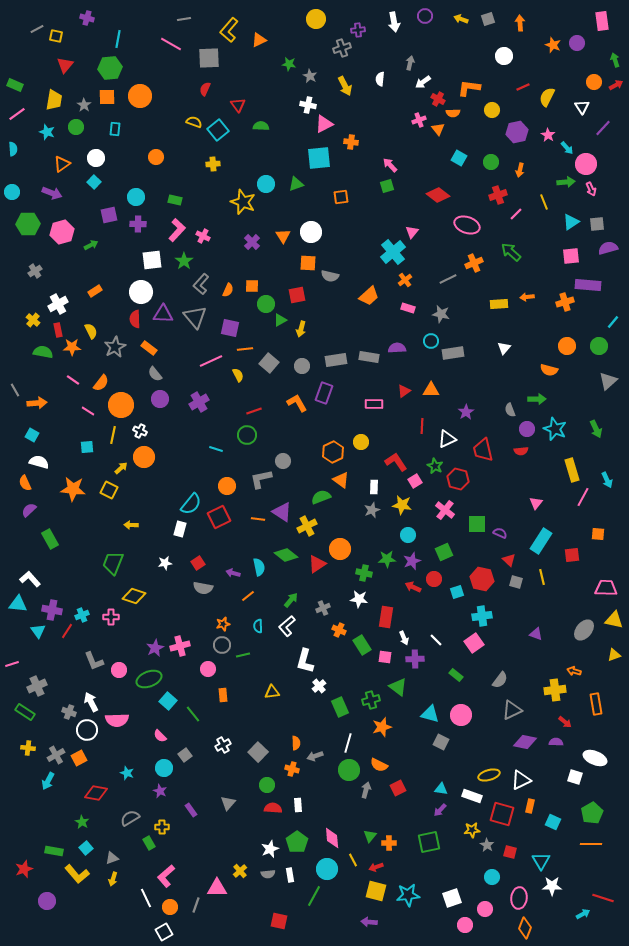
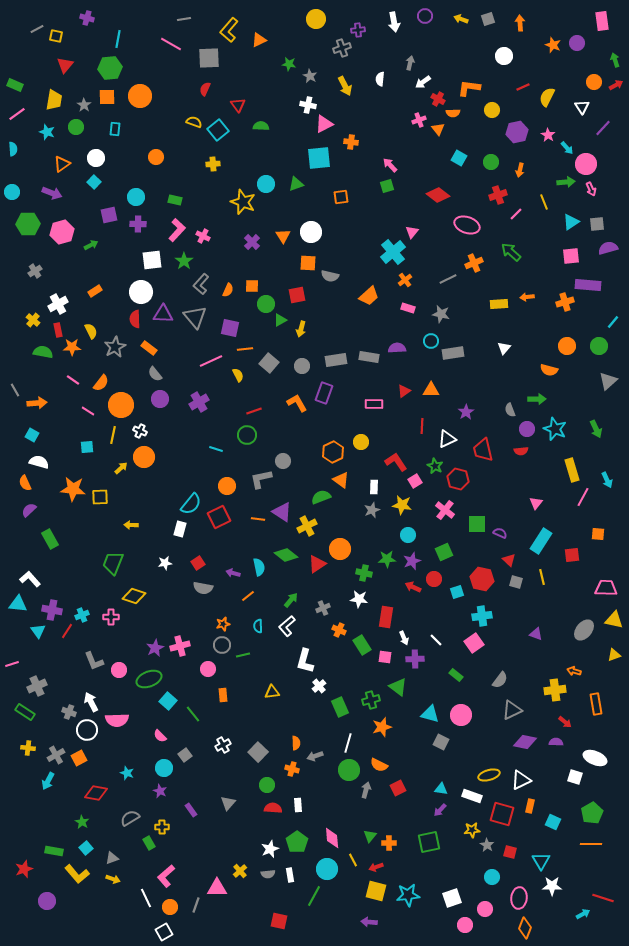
yellow square at (109, 490): moved 9 px left, 7 px down; rotated 30 degrees counterclockwise
yellow arrow at (113, 879): rotated 88 degrees counterclockwise
